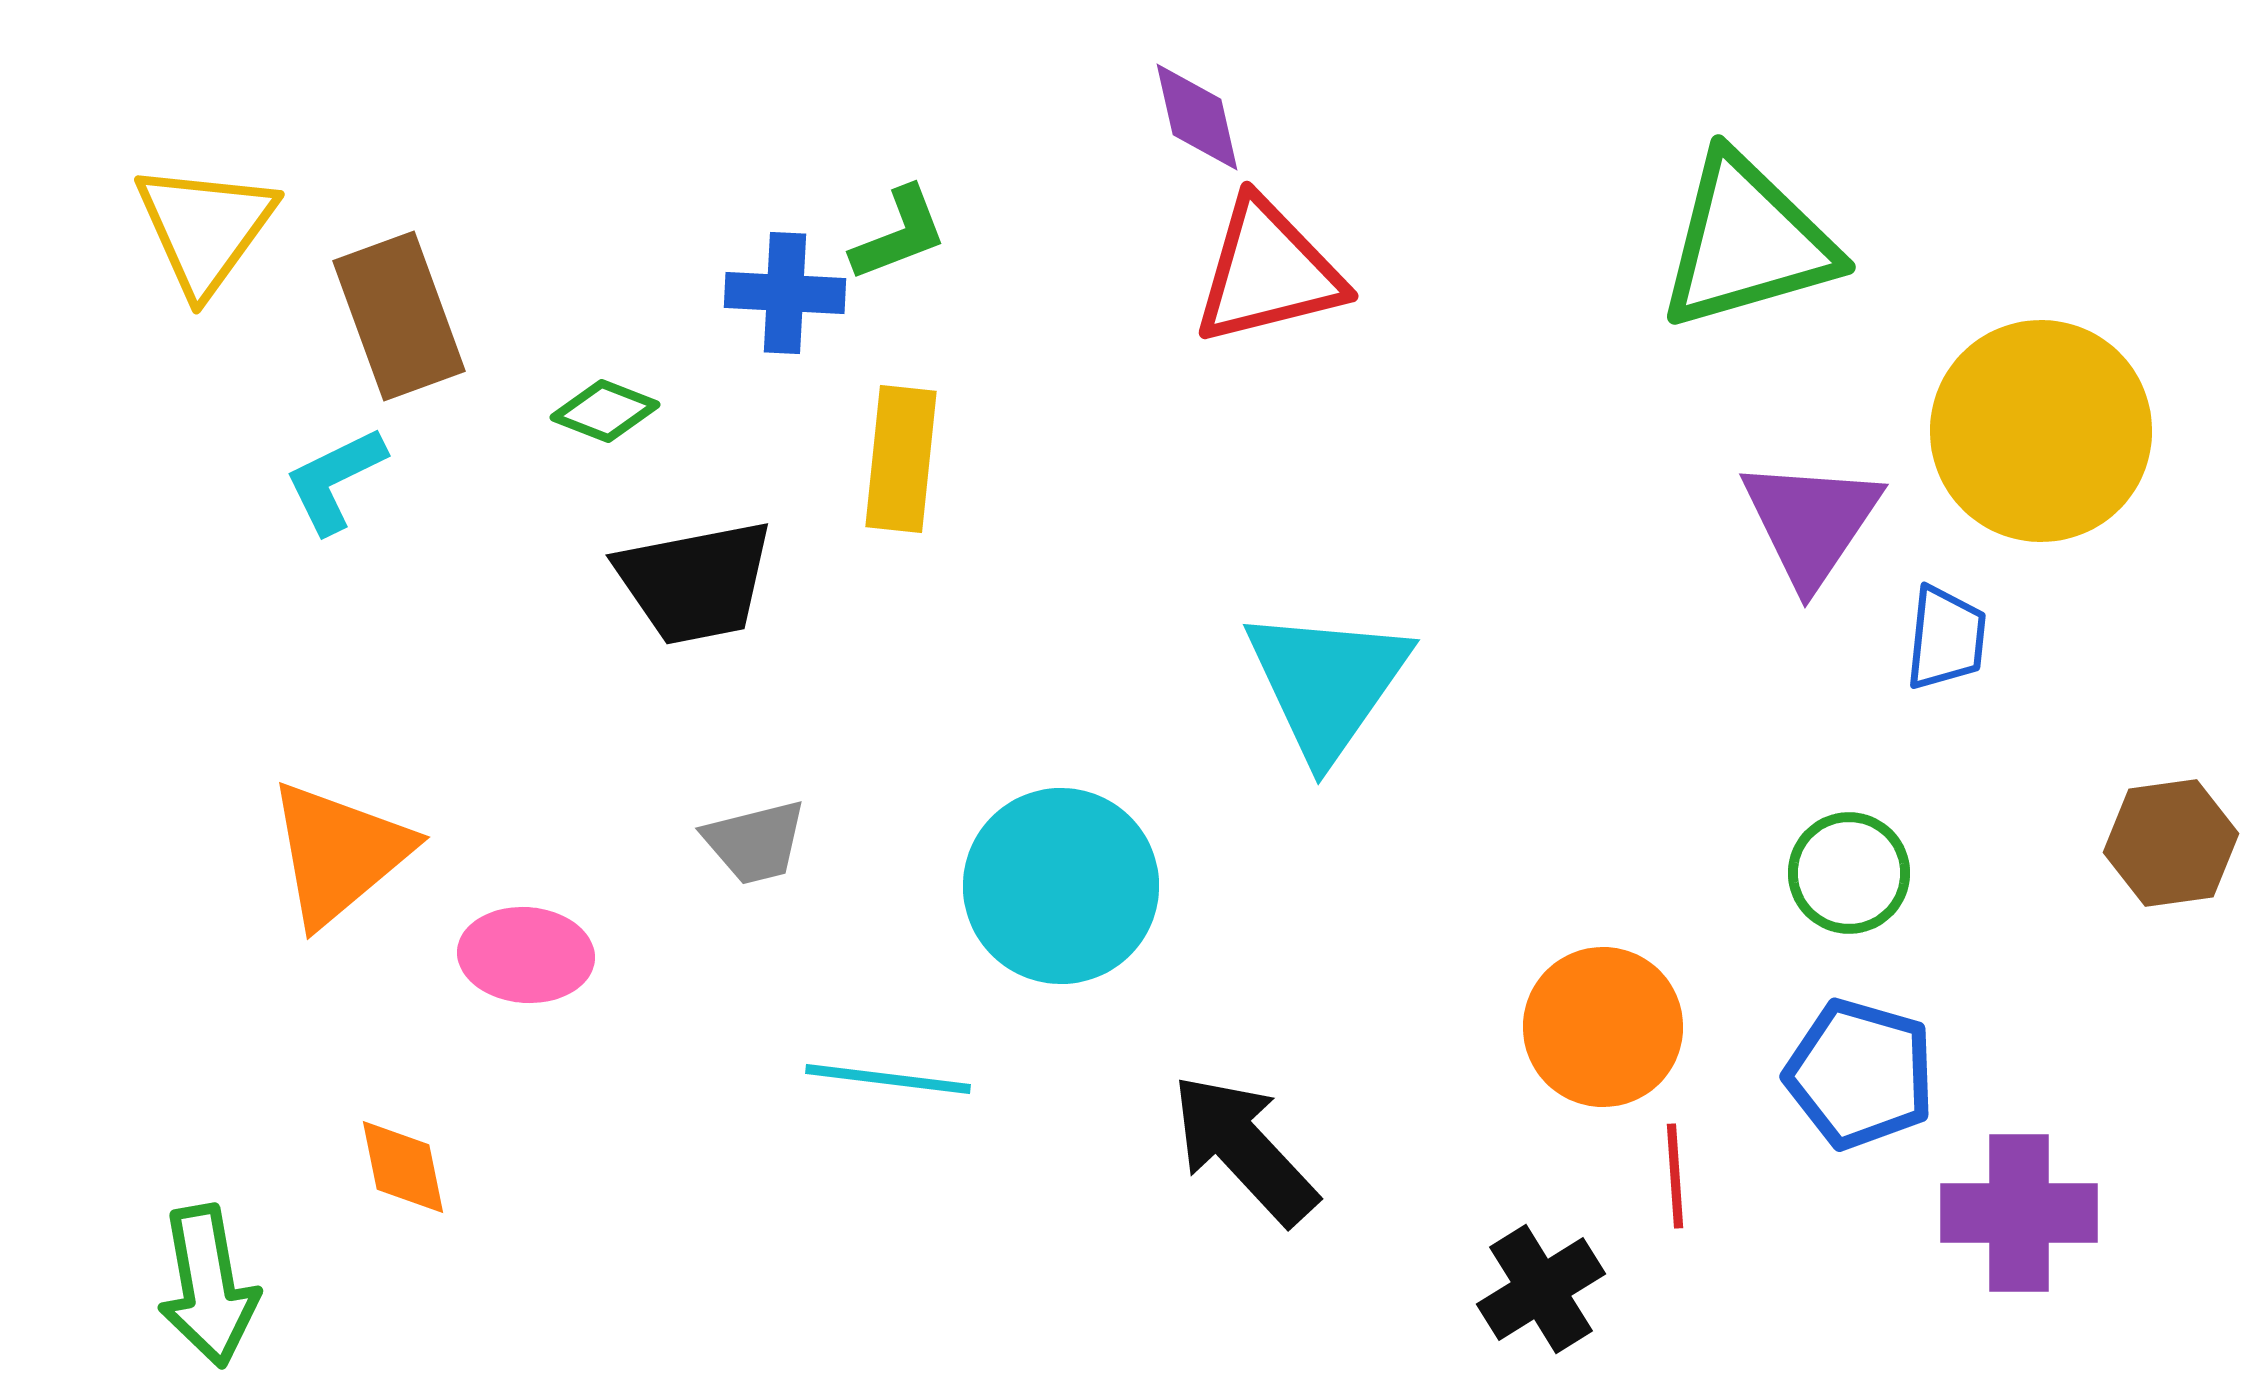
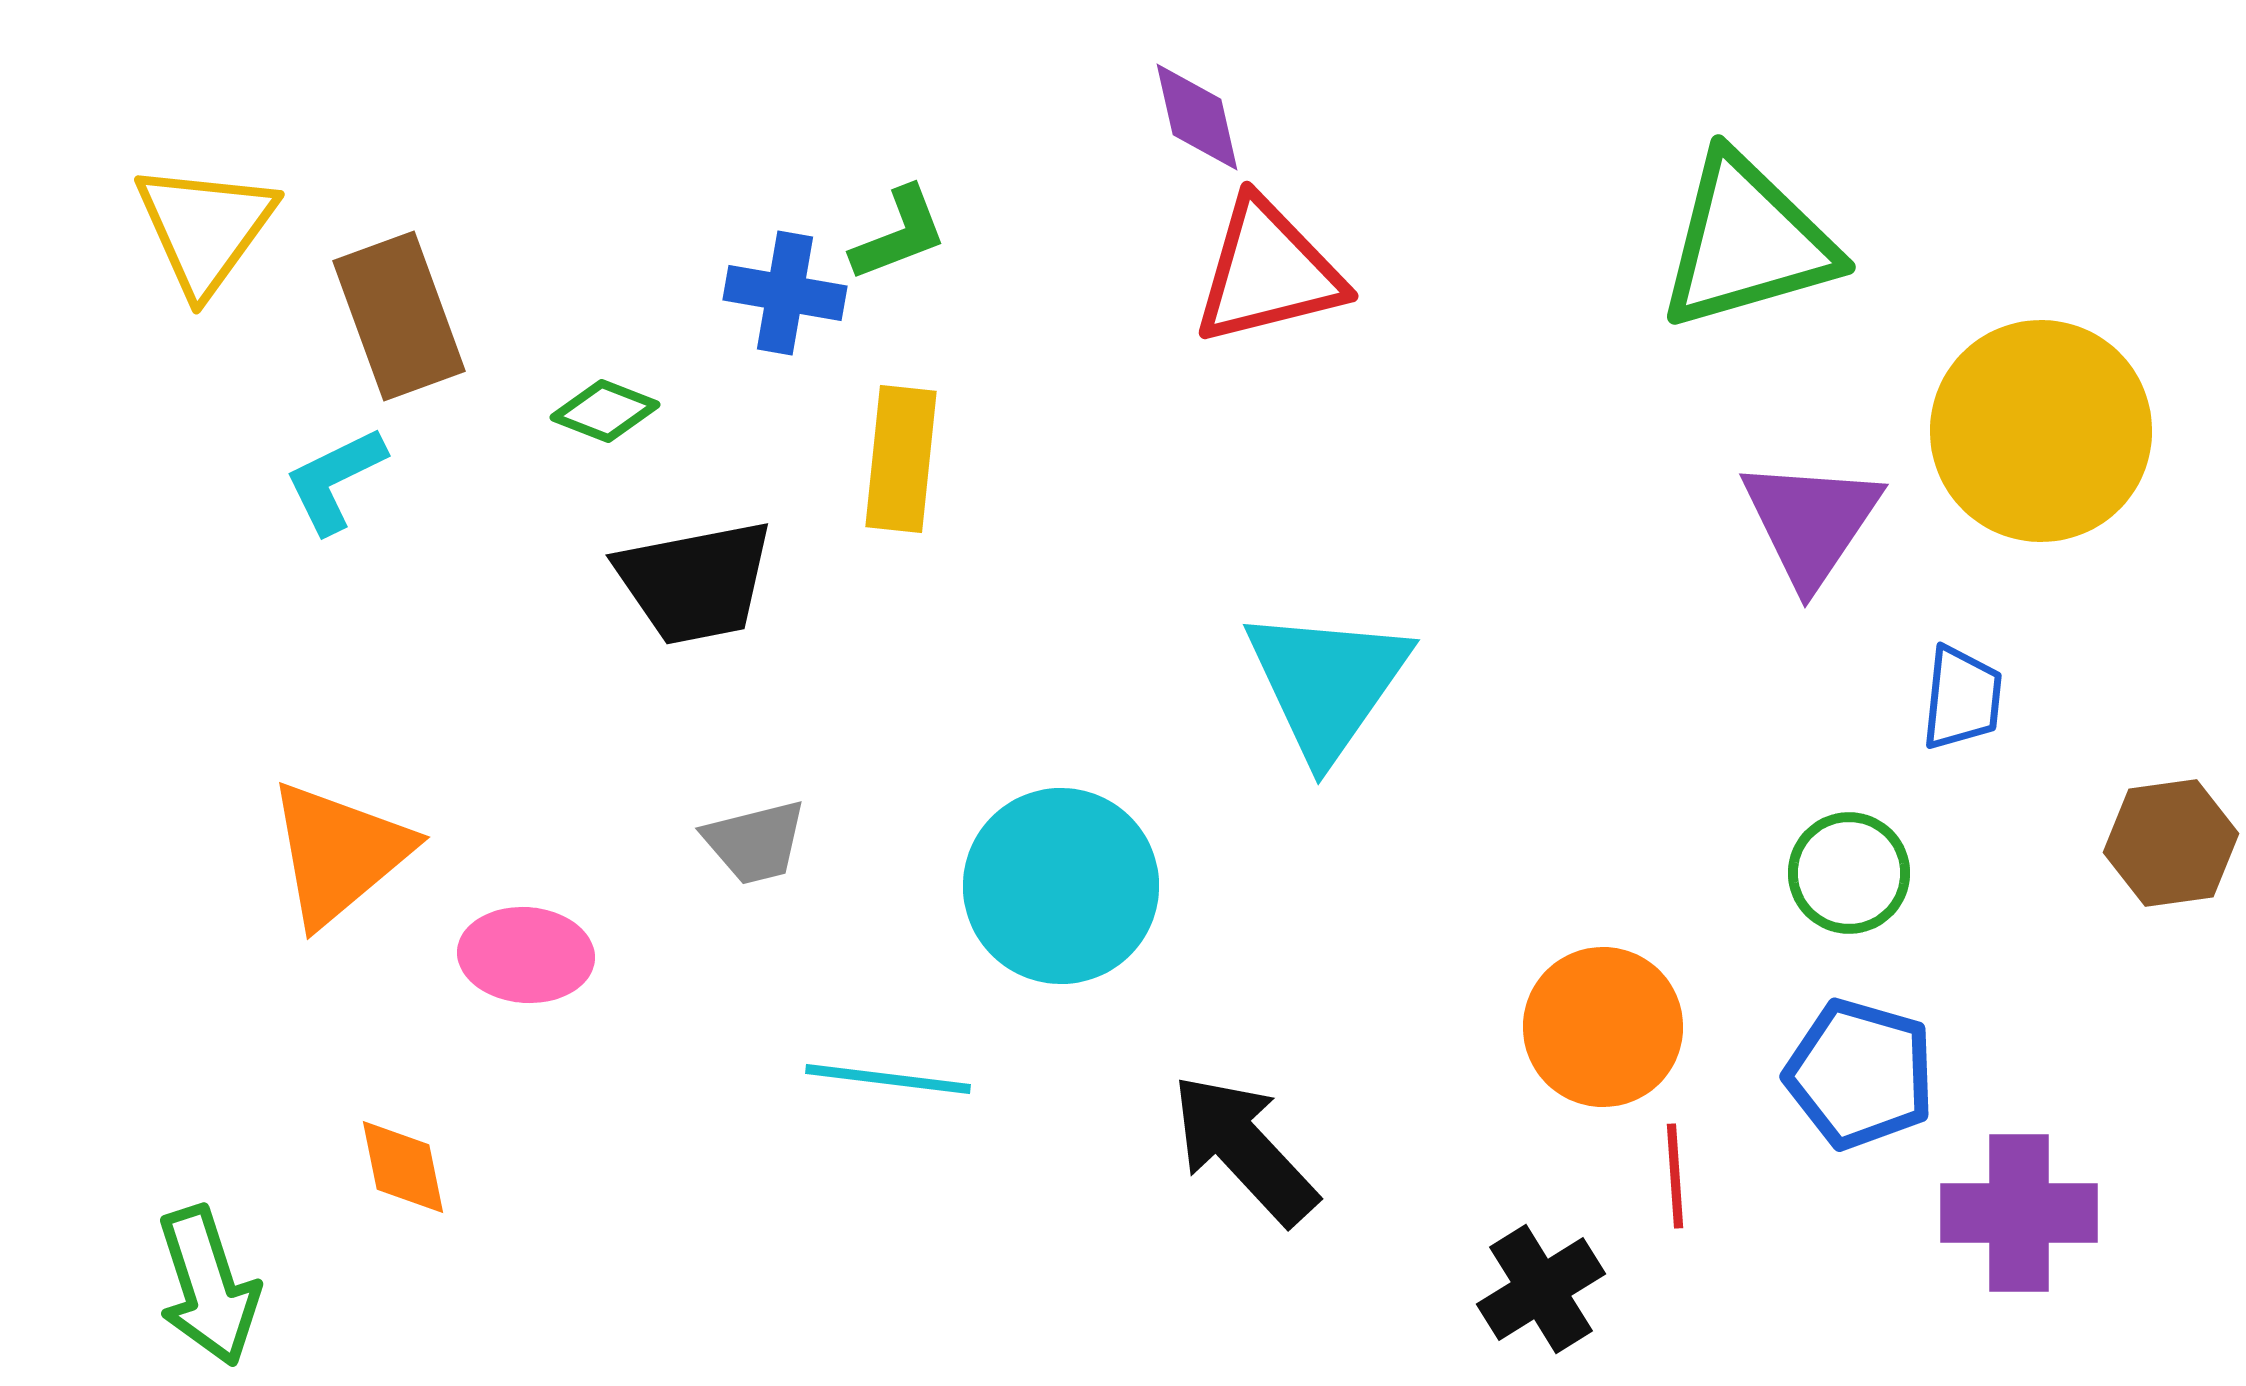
blue cross: rotated 7 degrees clockwise
blue trapezoid: moved 16 px right, 60 px down
green arrow: rotated 8 degrees counterclockwise
